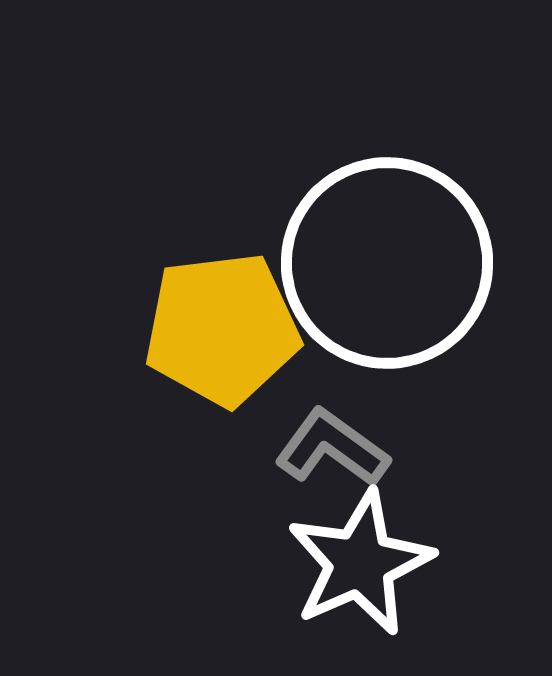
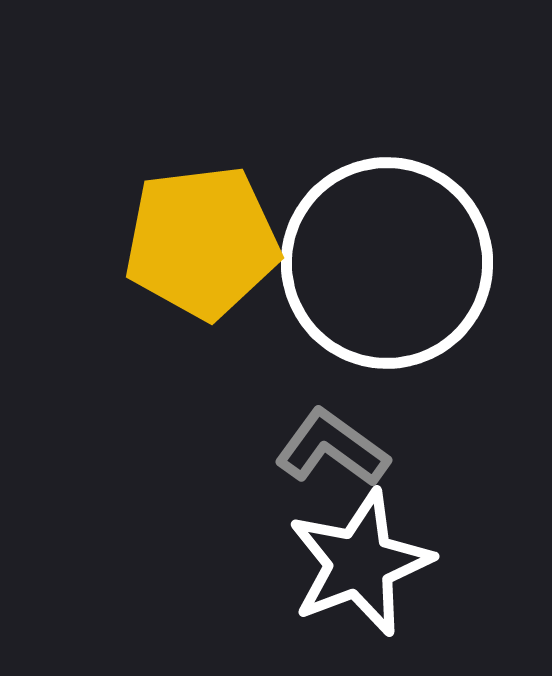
yellow pentagon: moved 20 px left, 87 px up
white star: rotated 3 degrees clockwise
